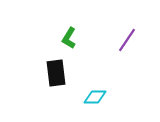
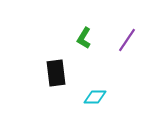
green L-shape: moved 15 px right
